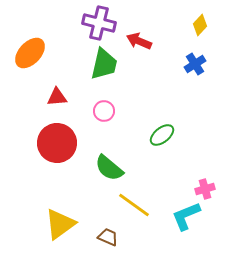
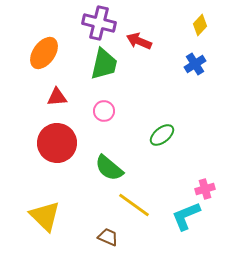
orange ellipse: moved 14 px right; rotated 8 degrees counterclockwise
yellow triangle: moved 15 px left, 8 px up; rotated 40 degrees counterclockwise
